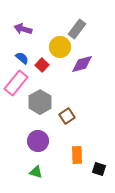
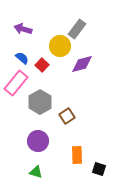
yellow circle: moved 1 px up
